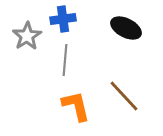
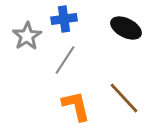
blue cross: moved 1 px right
gray line: rotated 28 degrees clockwise
brown line: moved 2 px down
